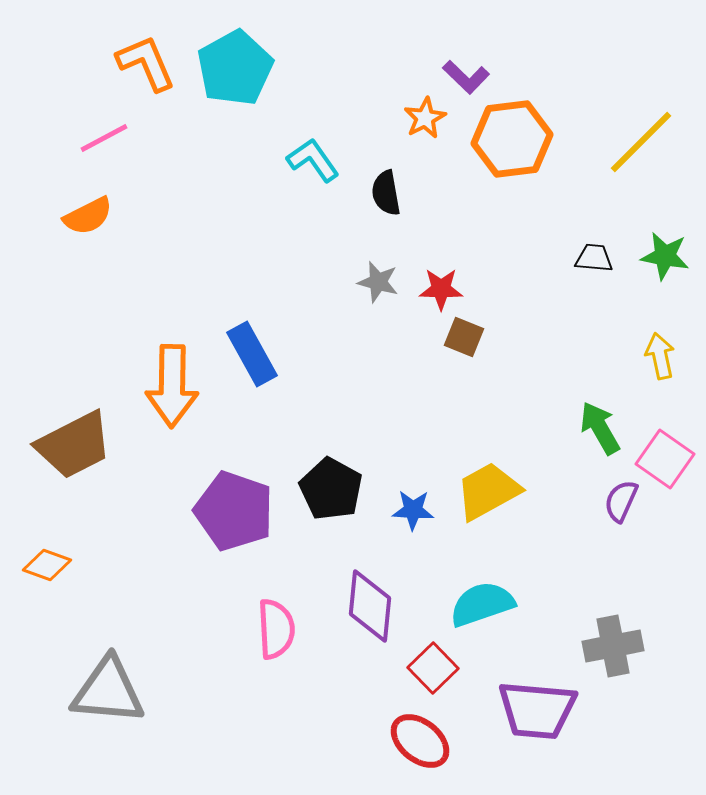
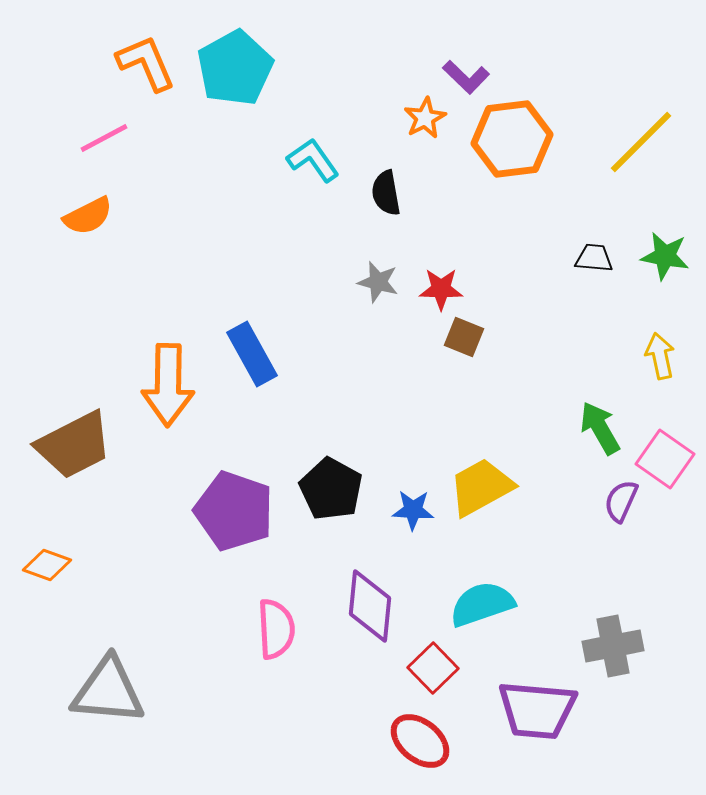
orange arrow: moved 4 px left, 1 px up
yellow trapezoid: moved 7 px left, 4 px up
